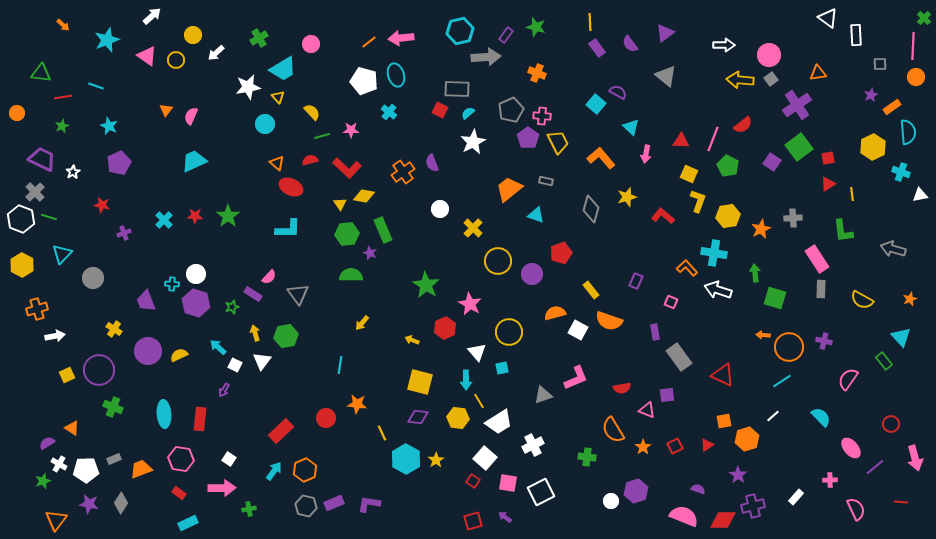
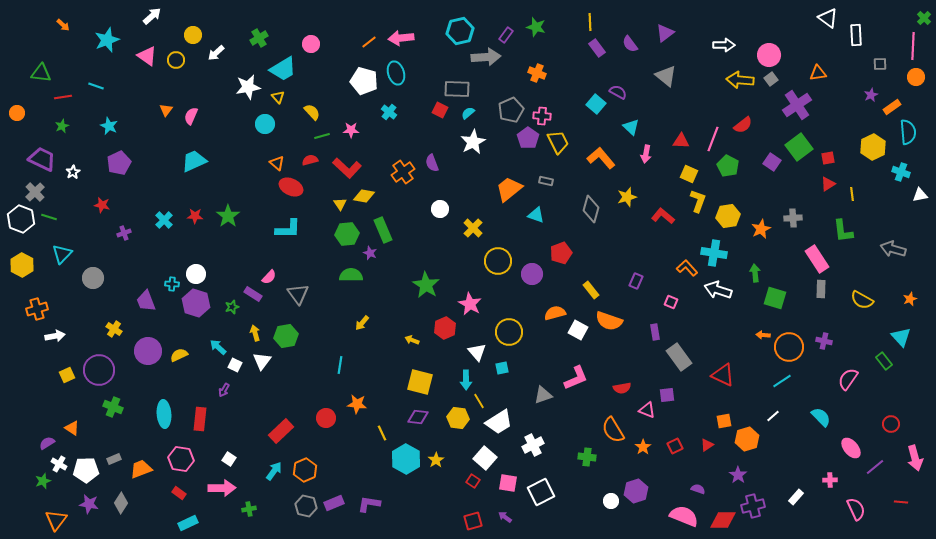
cyan ellipse at (396, 75): moved 2 px up
